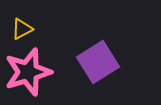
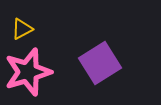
purple square: moved 2 px right, 1 px down
